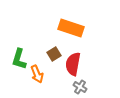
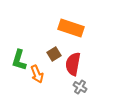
green L-shape: moved 1 px down
